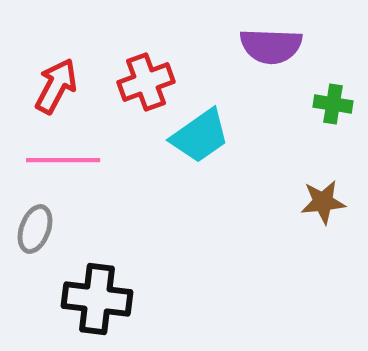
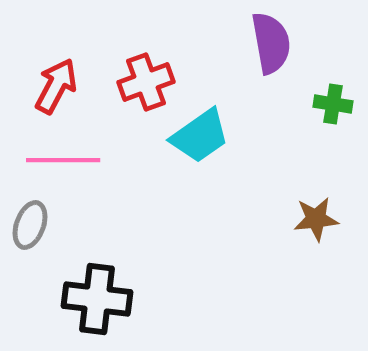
purple semicircle: moved 3 px up; rotated 102 degrees counterclockwise
brown star: moved 7 px left, 17 px down
gray ellipse: moved 5 px left, 4 px up
